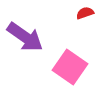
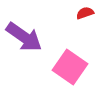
purple arrow: moved 1 px left
